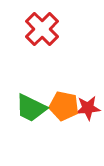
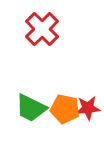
orange pentagon: moved 1 px right, 3 px down
